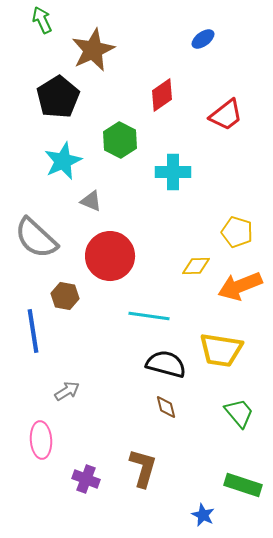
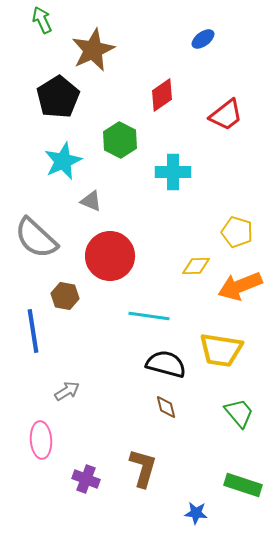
blue star: moved 7 px left, 2 px up; rotated 20 degrees counterclockwise
